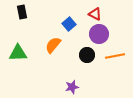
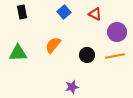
blue square: moved 5 px left, 12 px up
purple circle: moved 18 px right, 2 px up
